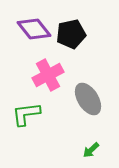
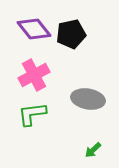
pink cross: moved 14 px left
gray ellipse: rotated 48 degrees counterclockwise
green L-shape: moved 6 px right
green arrow: moved 2 px right
